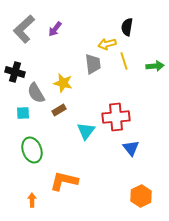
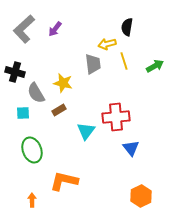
green arrow: rotated 24 degrees counterclockwise
